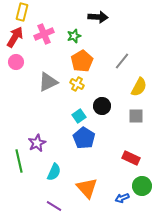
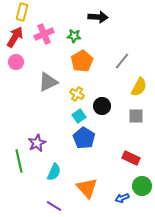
green star: rotated 24 degrees clockwise
yellow cross: moved 10 px down
